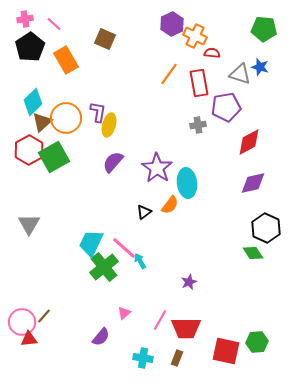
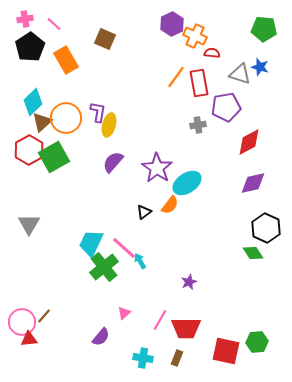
orange line at (169, 74): moved 7 px right, 3 px down
cyan ellipse at (187, 183): rotated 64 degrees clockwise
